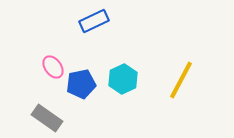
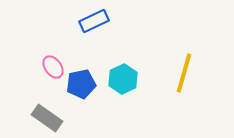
yellow line: moved 3 px right, 7 px up; rotated 12 degrees counterclockwise
